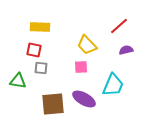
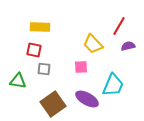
red line: rotated 18 degrees counterclockwise
yellow trapezoid: moved 6 px right, 1 px up
purple semicircle: moved 2 px right, 4 px up
gray square: moved 3 px right, 1 px down
purple ellipse: moved 3 px right
brown square: rotated 30 degrees counterclockwise
